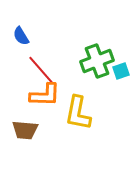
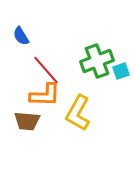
red line: moved 5 px right
yellow L-shape: rotated 18 degrees clockwise
brown trapezoid: moved 2 px right, 9 px up
